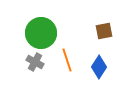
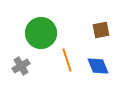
brown square: moved 3 px left, 1 px up
gray cross: moved 14 px left, 4 px down; rotated 30 degrees clockwise
blue diamond: moved 1 px left, 1 px up; rotated 55 degrees counterclockwise
